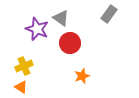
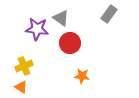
purple star: rotated 15 degrees counterclockwise
orange star: rotated 28 degrees clockwise
